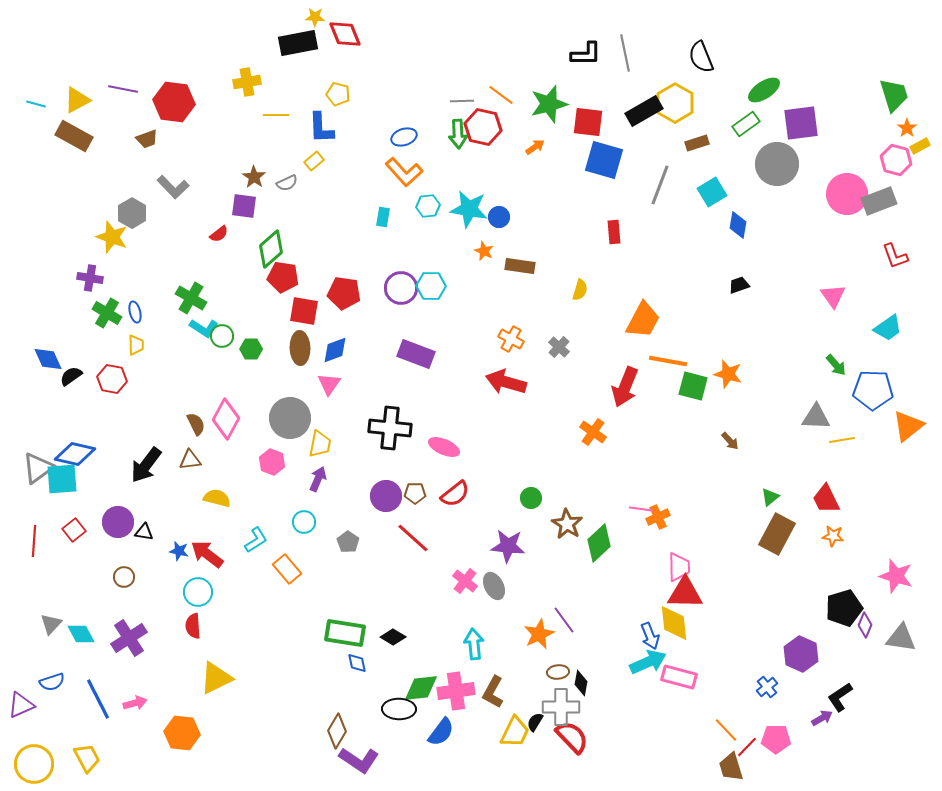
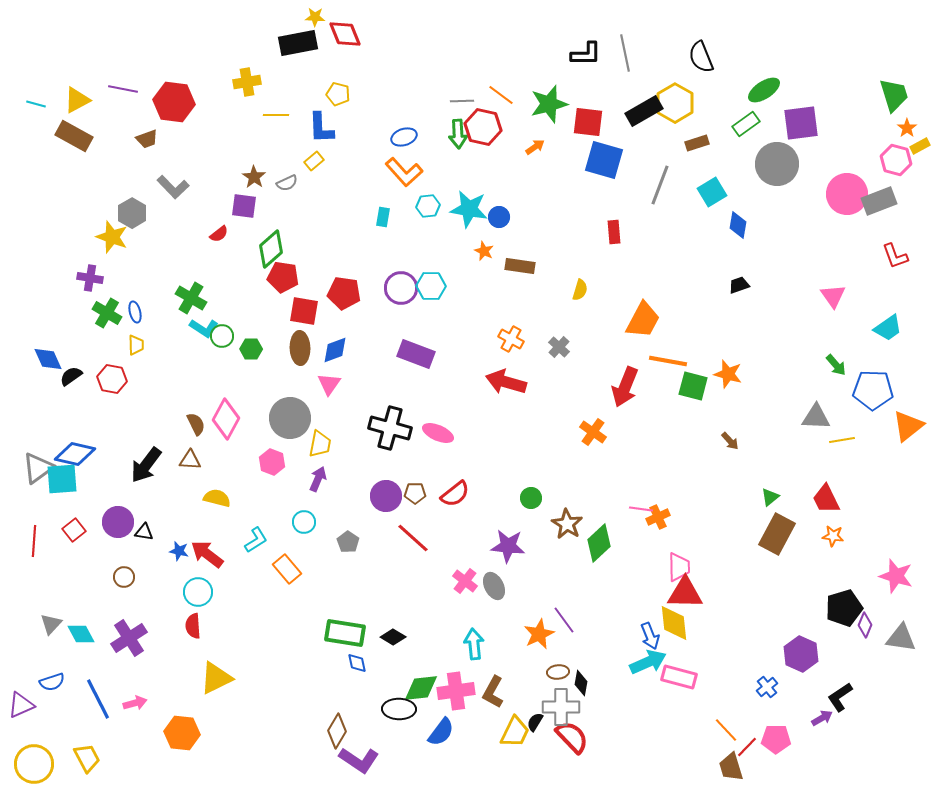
black cross at (390, 428): rotated 9 degrees clockwise
pink ellipse at (444, 447): moved 6 px left, 14 px up
brown triangle at (190, 460): rotated 10 degrees clockwise
